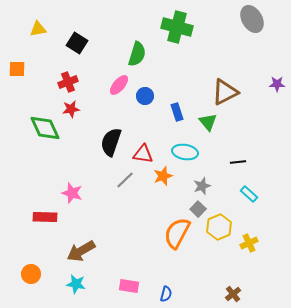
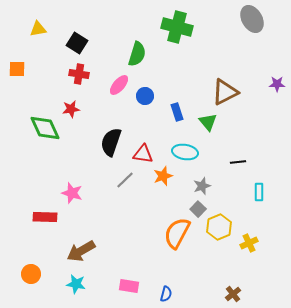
red cross: moved 11 px right, 8 px up; rotated 30 degrees clockwise
cyan rectangle: moved 10 px right, 2 px up; rotated 48 degrees clockwise
